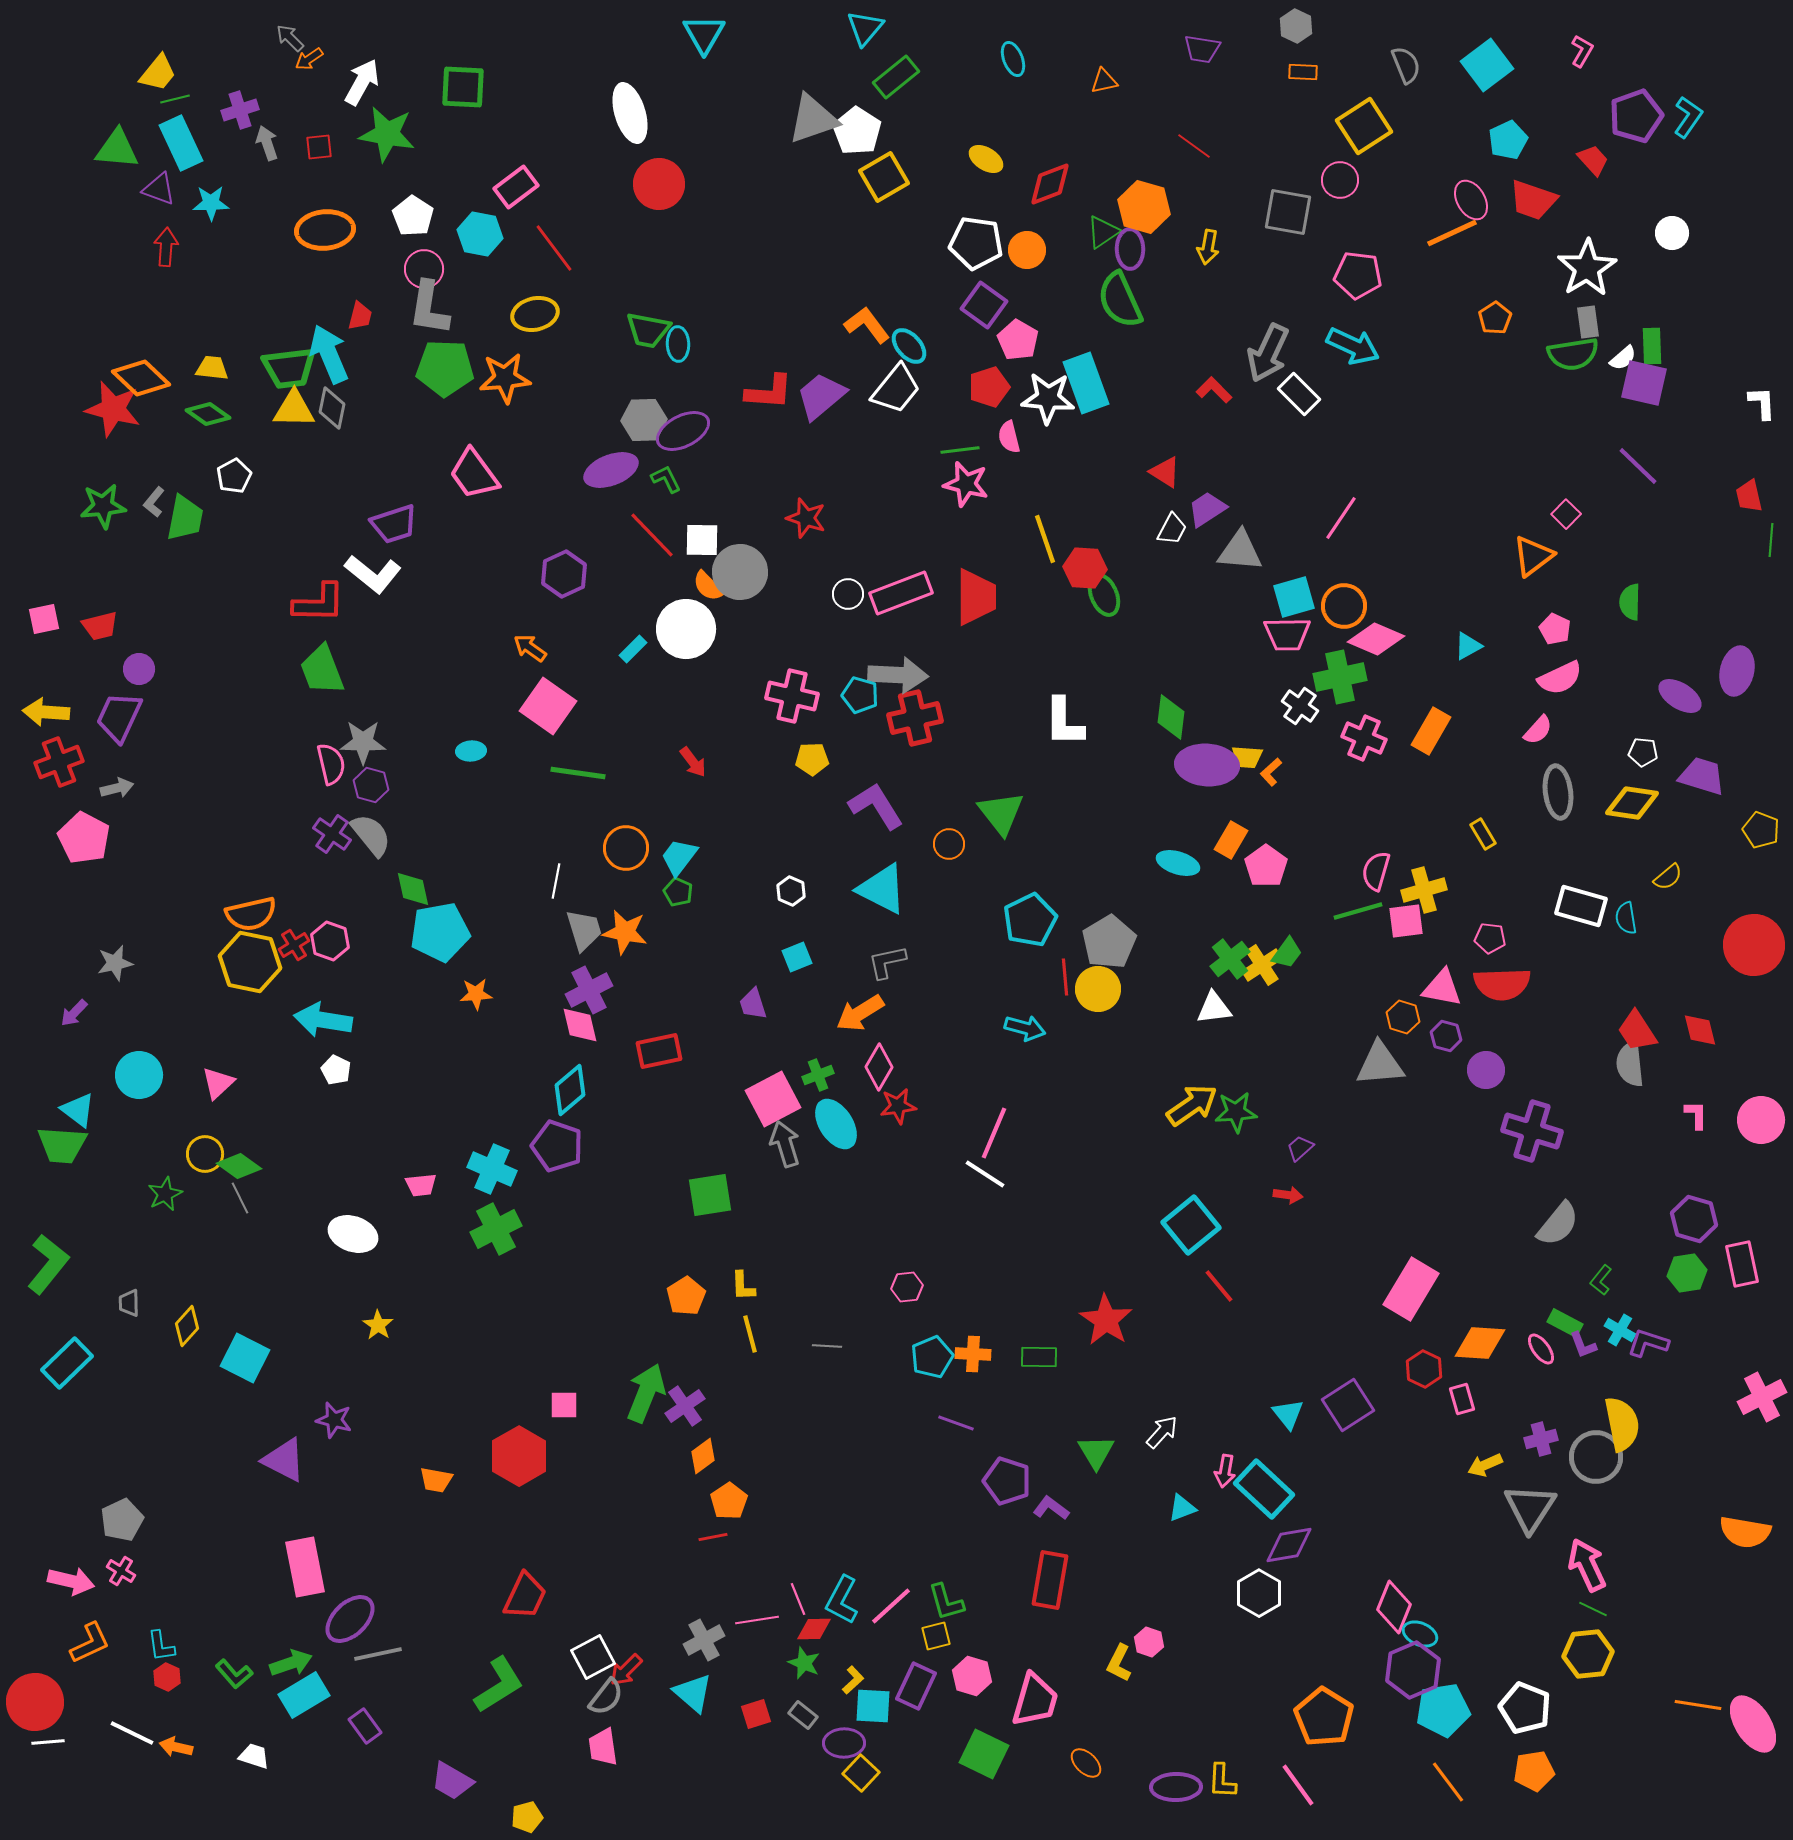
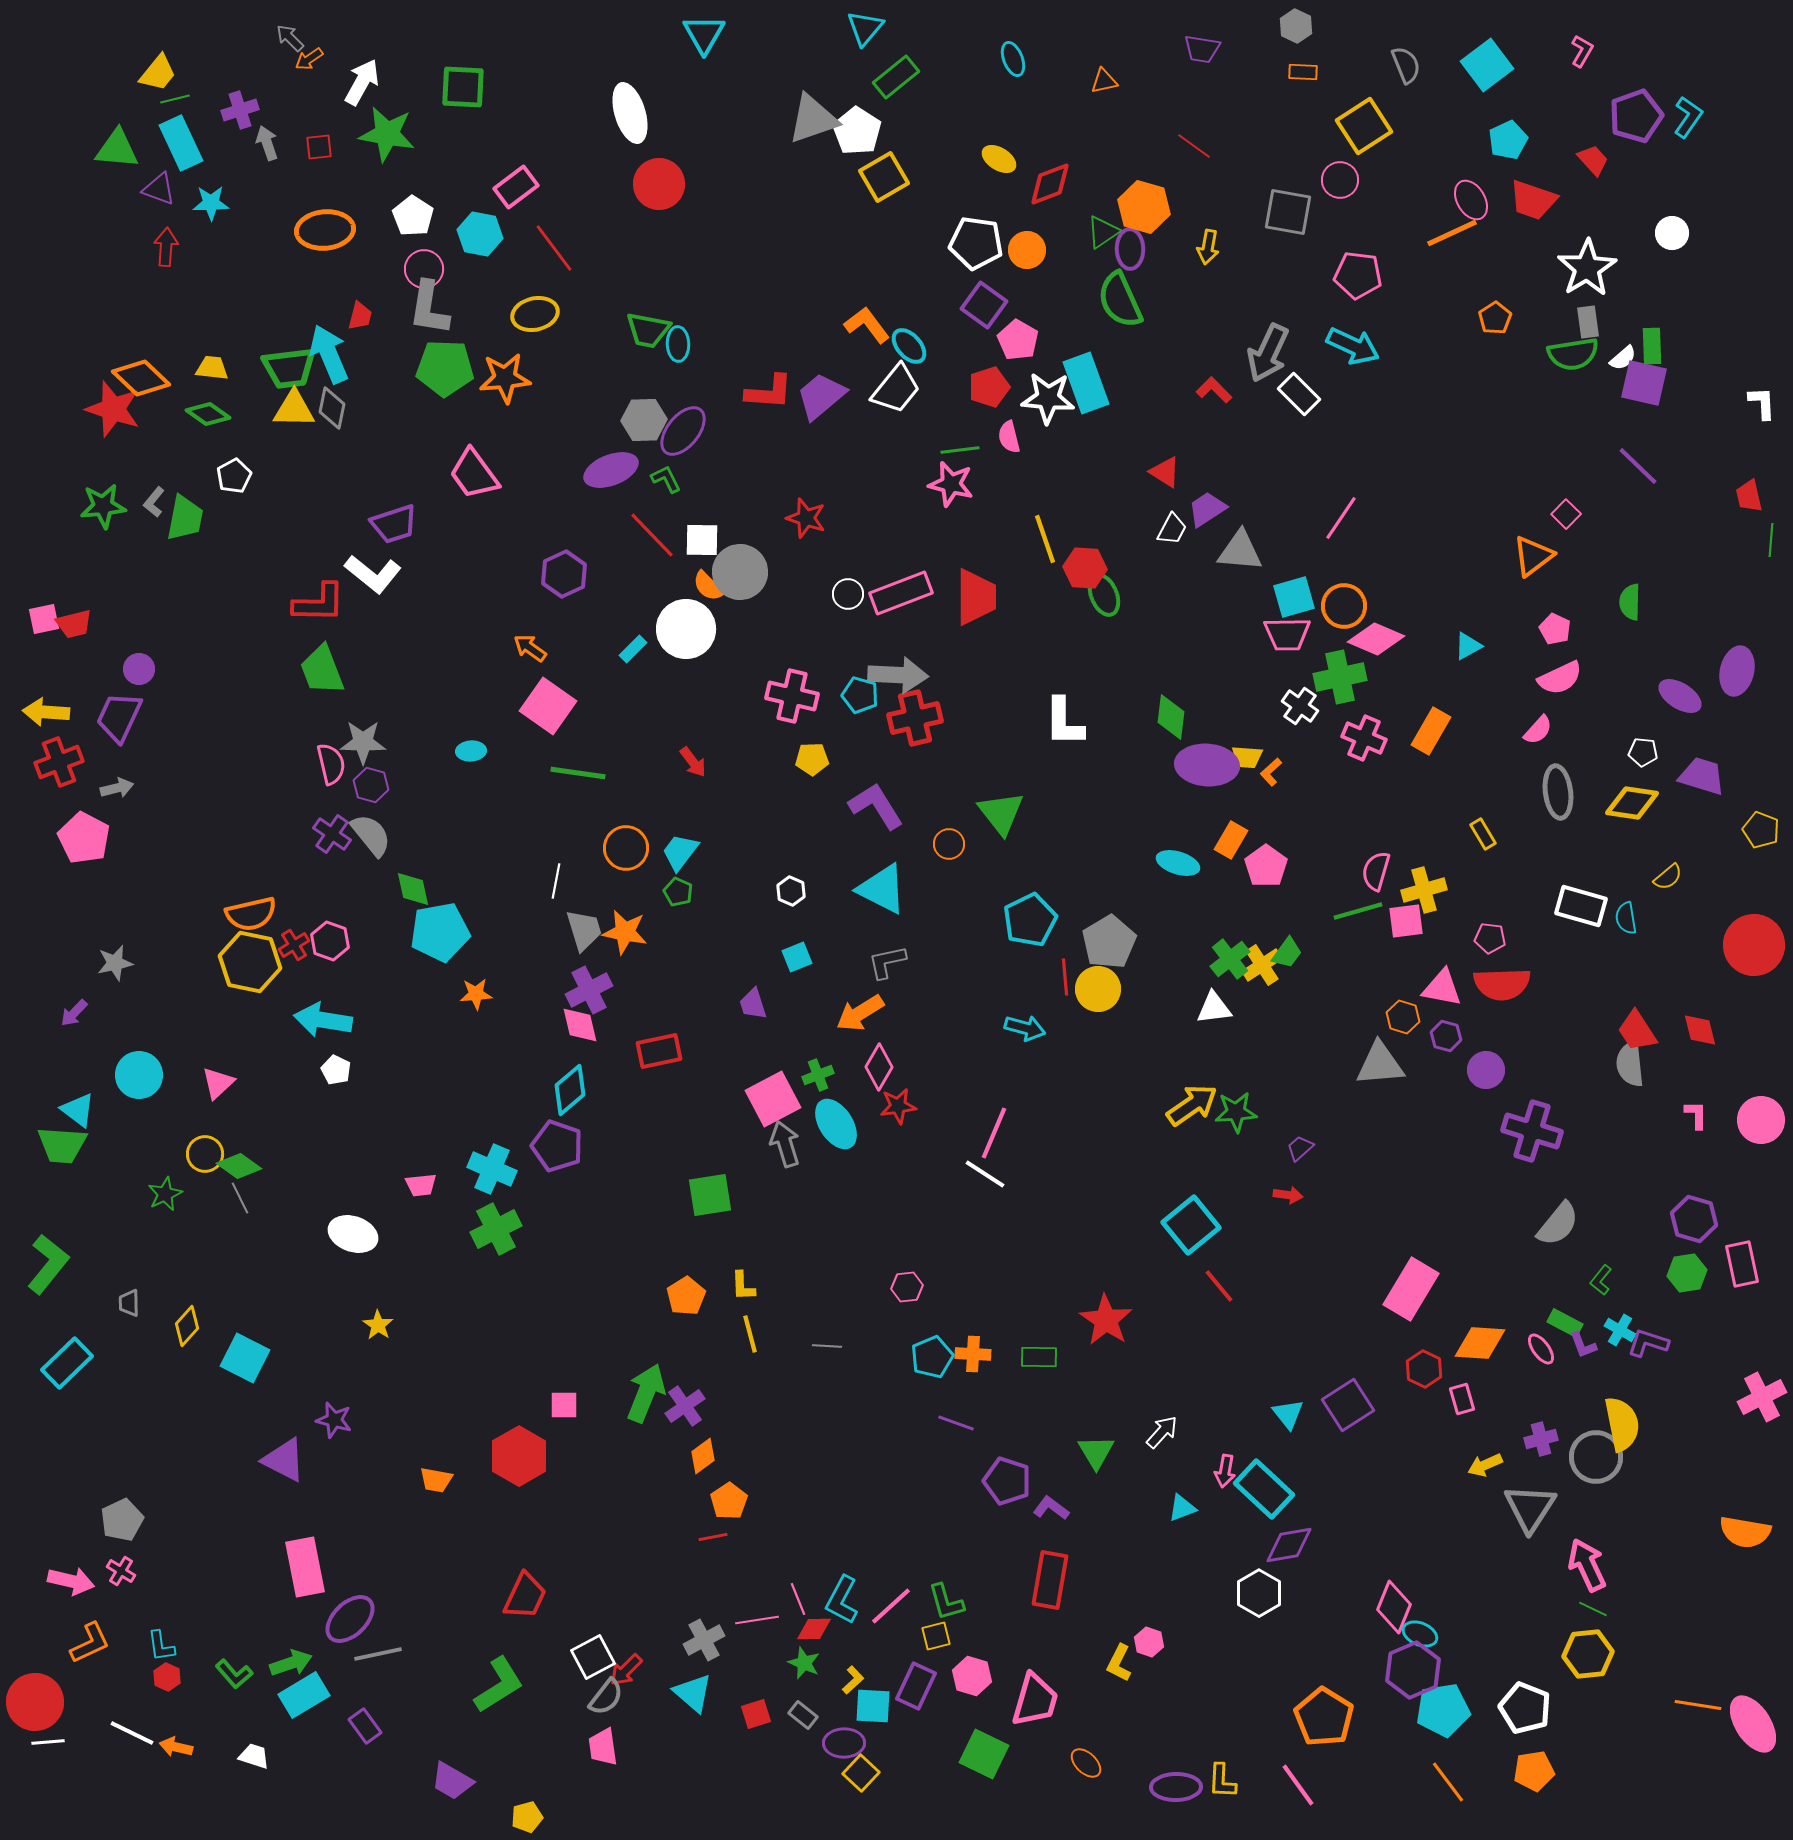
yellow ellipse at (986, 159): moved 13 px right
red star at (113, 409): rotated 4 degrees clockwise
purple ellipse at (683, 431): rotated 24 degrees counterclockwise
pink star at (966, 484): moved 15 px left
red trapezoid at (100, 626): moved 26 px left, 2 px up
cyan trapezoid at (679, 857): moved 1 px right, 5 px up
